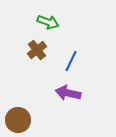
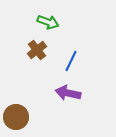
brown circle: moved 2 px left, 3 px up
